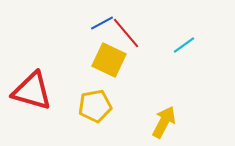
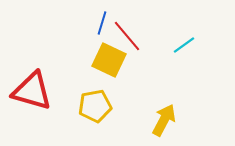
blue line: rotated 45 degrees counterclockwise
red line: moved 1 px right, 3 px down
yellow arrow: moved 2 px up
